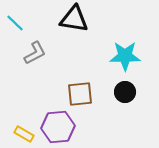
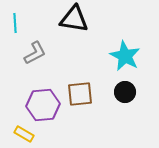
cyan line: rotated 42 degrees clockwise
cyan star: rotated 28 degrees clockwise
purple hexagon: moved 15 px left, 22 px up
